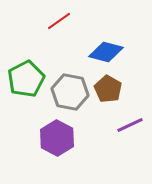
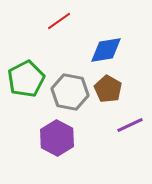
blue diamond: moved 2 px up; rotated 24 degrees counterclockwise
